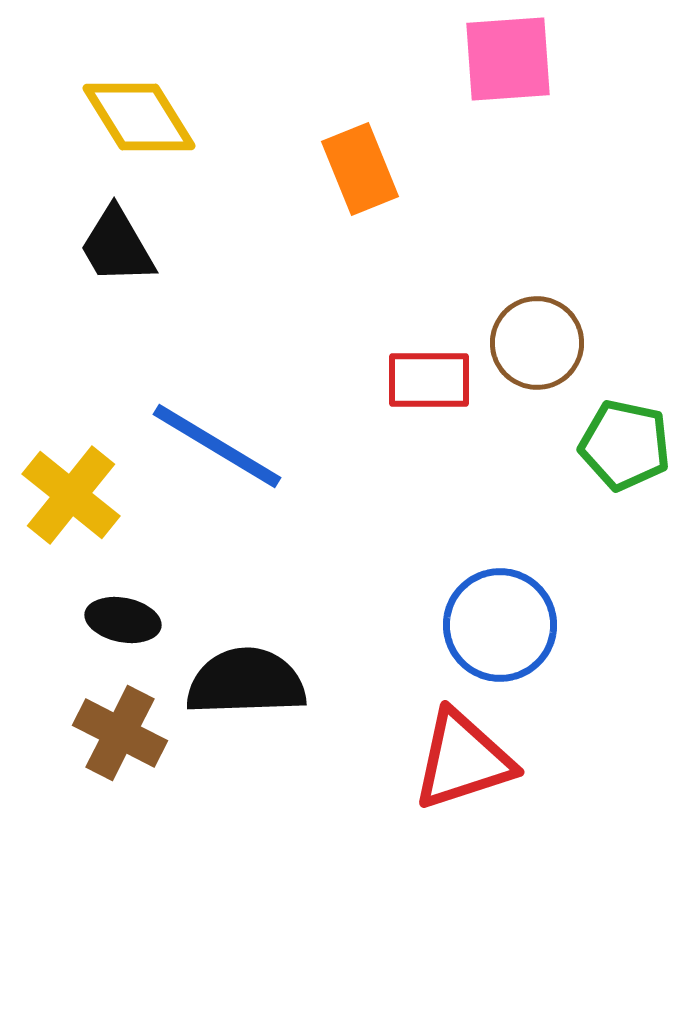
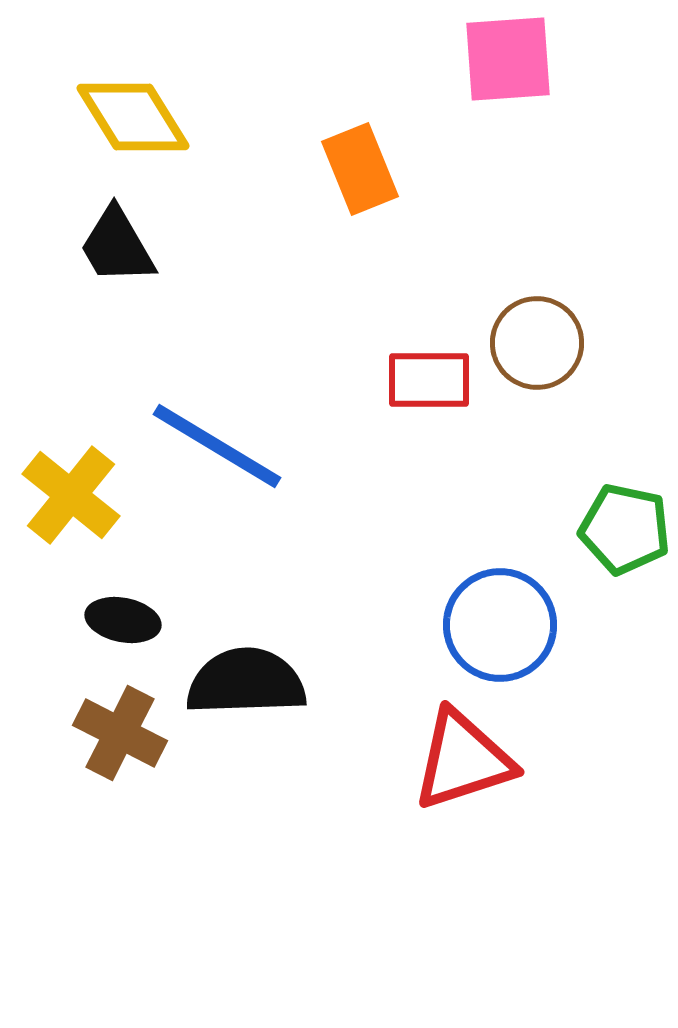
yellow diamond: moved 6 px left
green pentagon: moved 84 px down
